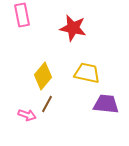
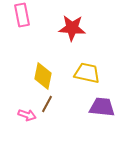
red star: moved 1 px left; rotated 8 degrees counterclockwise
yellow diamond: rotated 28 degrees counterclockwise
purple trapezoid: moved 4 px left, 3 px down
